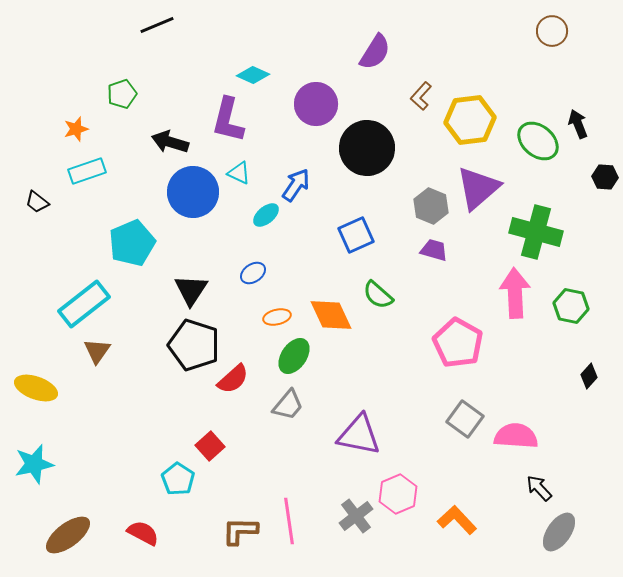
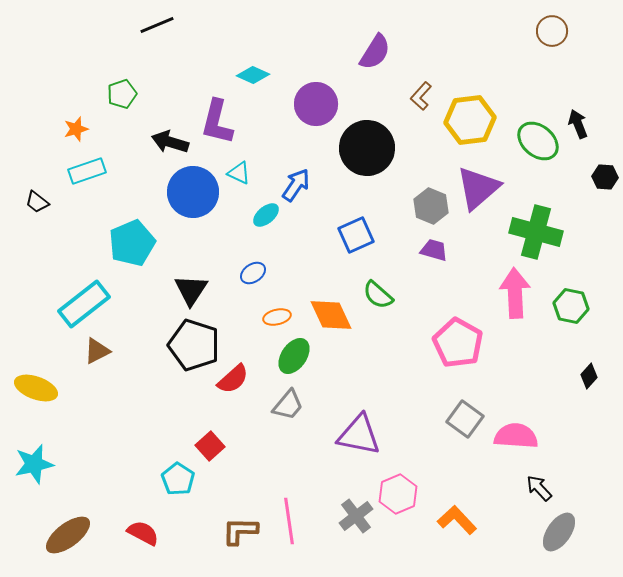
purple L-shape at (228, 120): moved 11 px left, 2 px down
brown triangle at (97, 351): rotated 28 degrees clockwise
